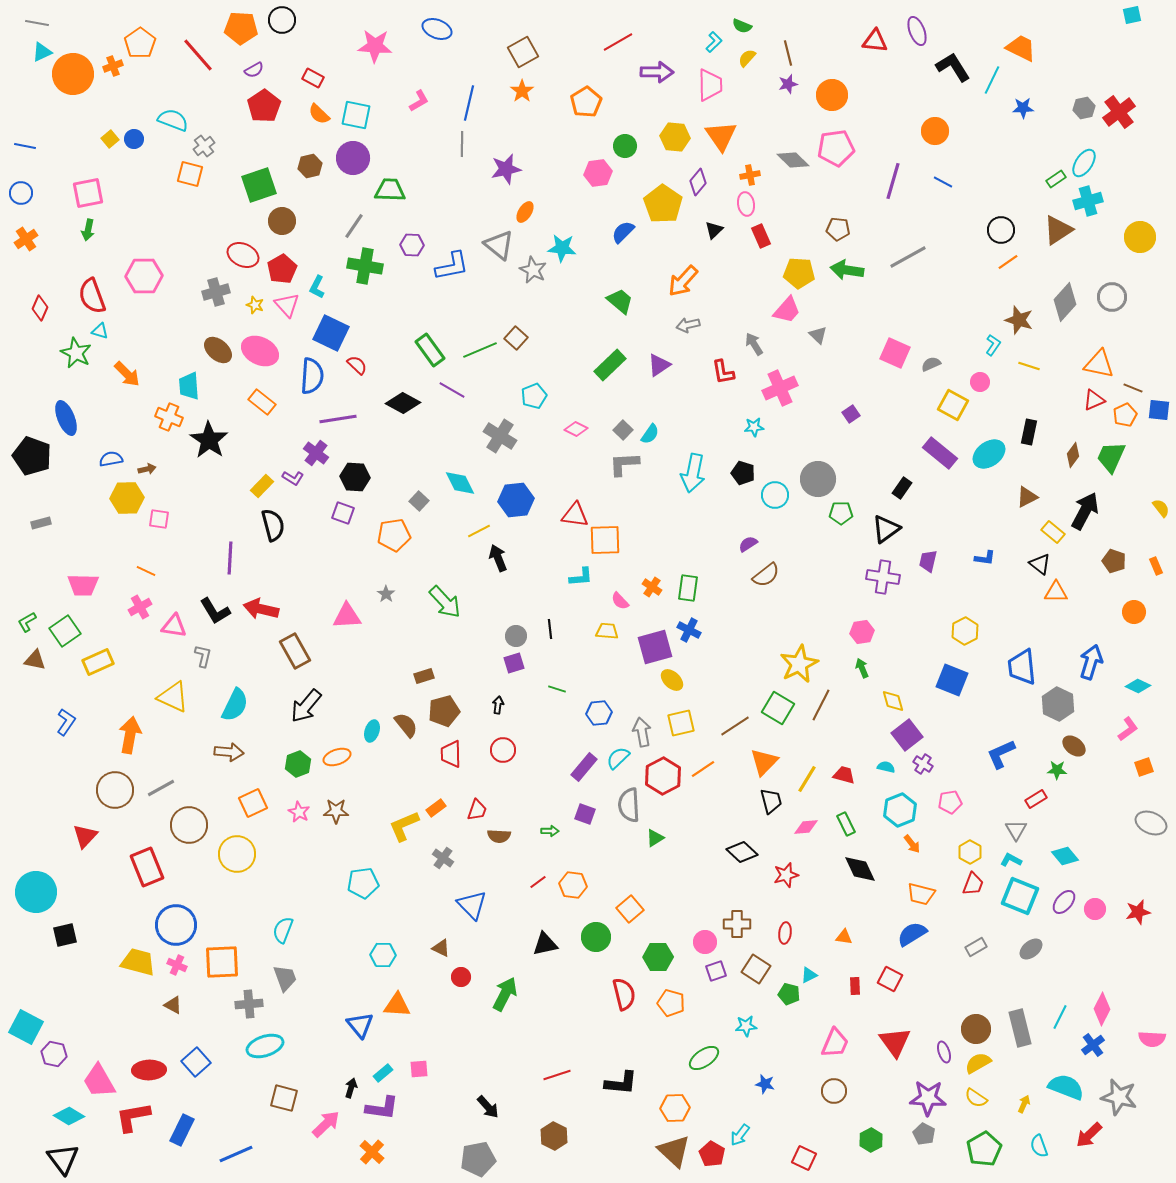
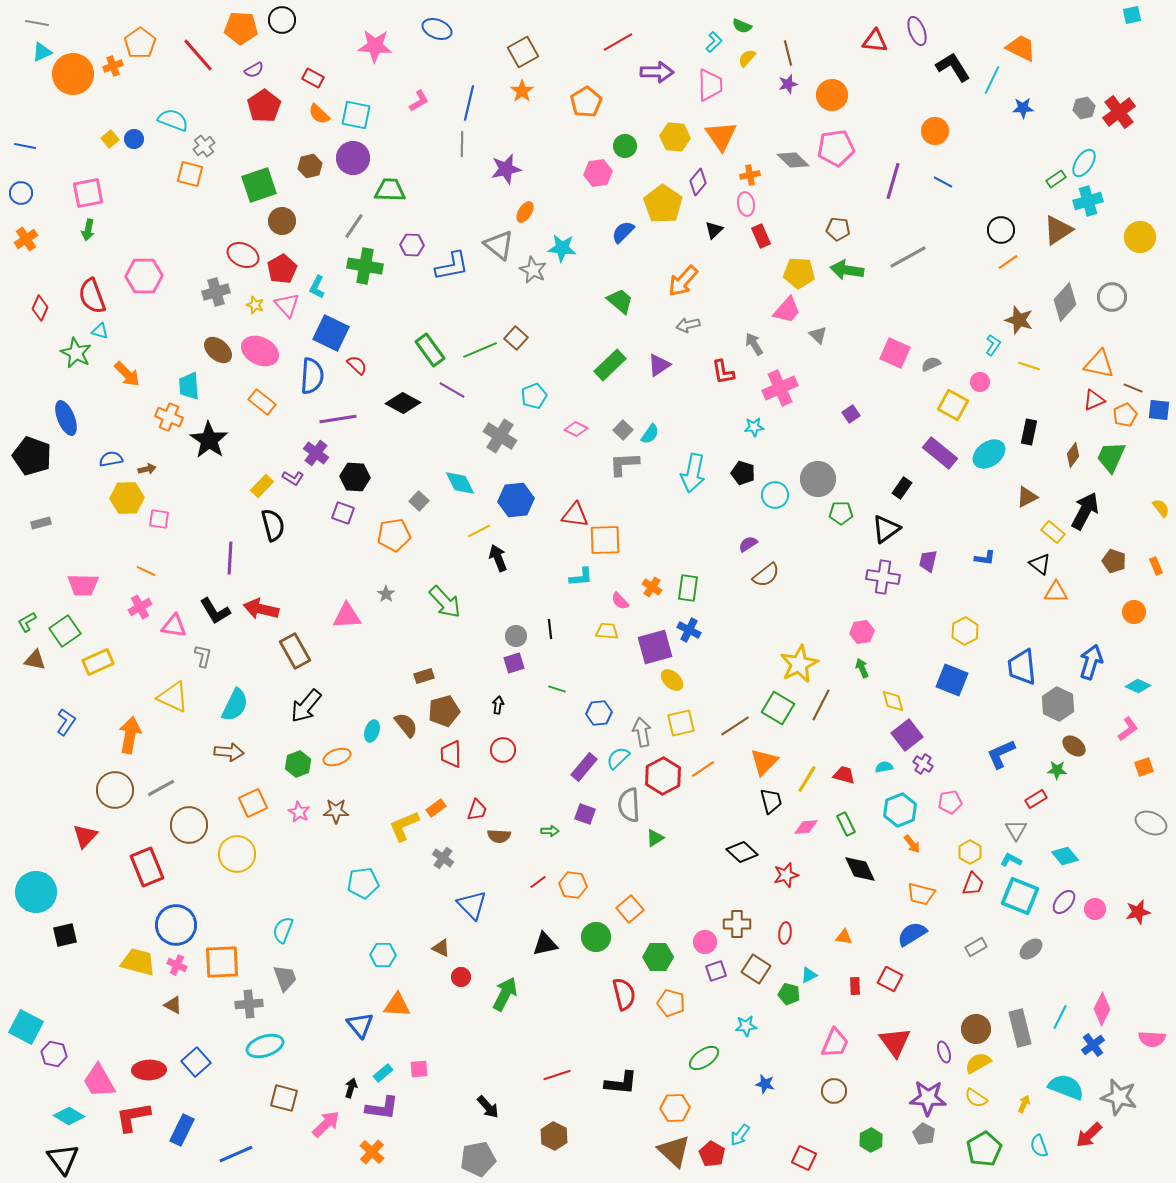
cyan semicircle at (886, 767): moved 2 px left; rotated 24 degrees counterclockwise
